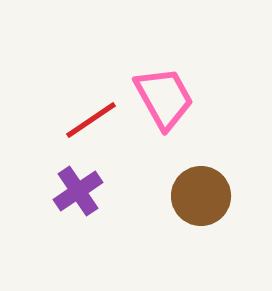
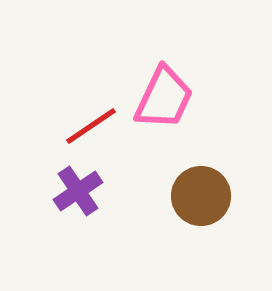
pink trapezoid: rotated 54 degrees clockwise
red line: moved 6 px down
